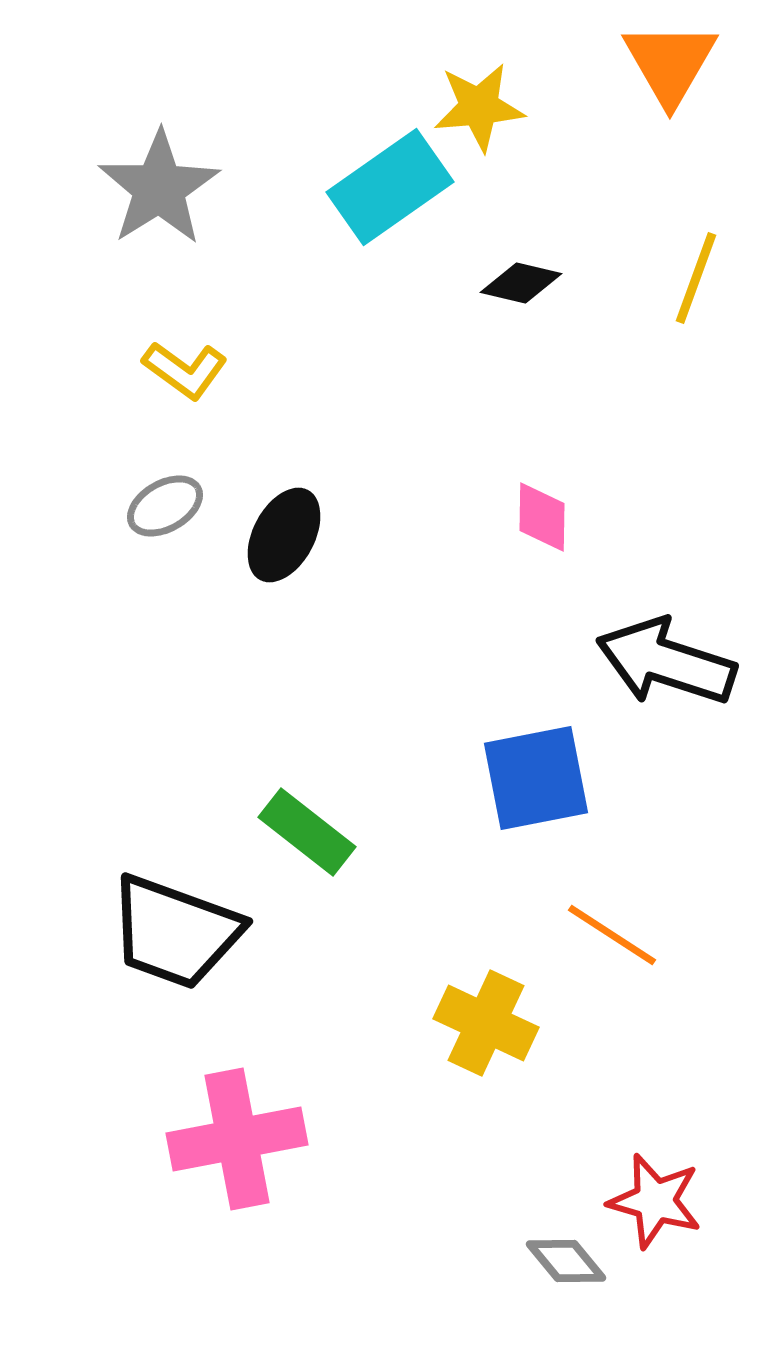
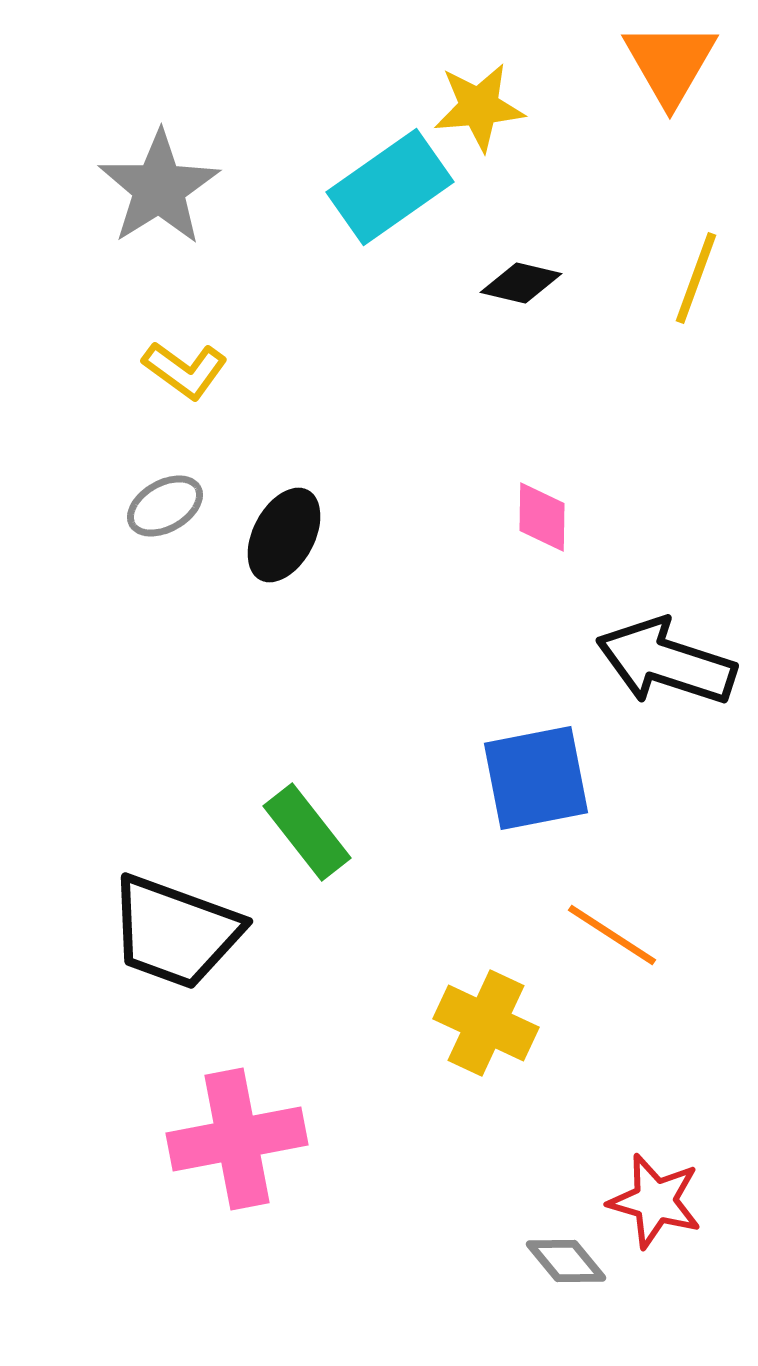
green rectangle: rotated 14 degrees clockwise
